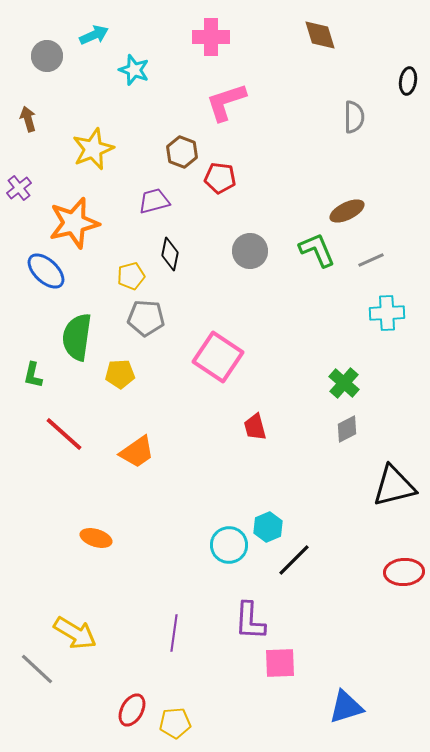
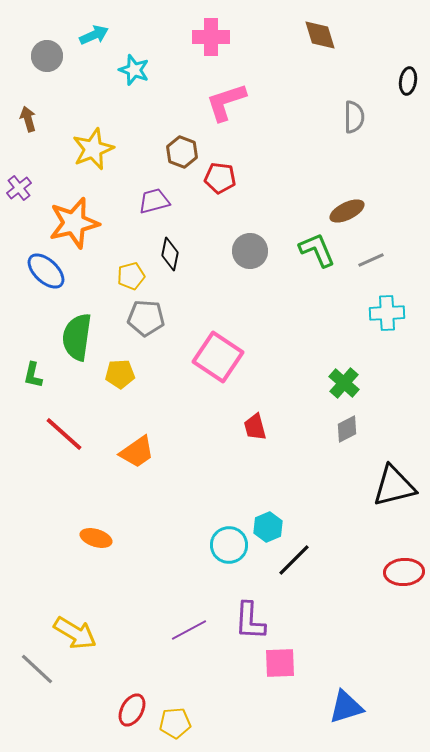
purple line at (174, 633): moved 15 px right, 3 px up; rotated 54 degrees clockwise
